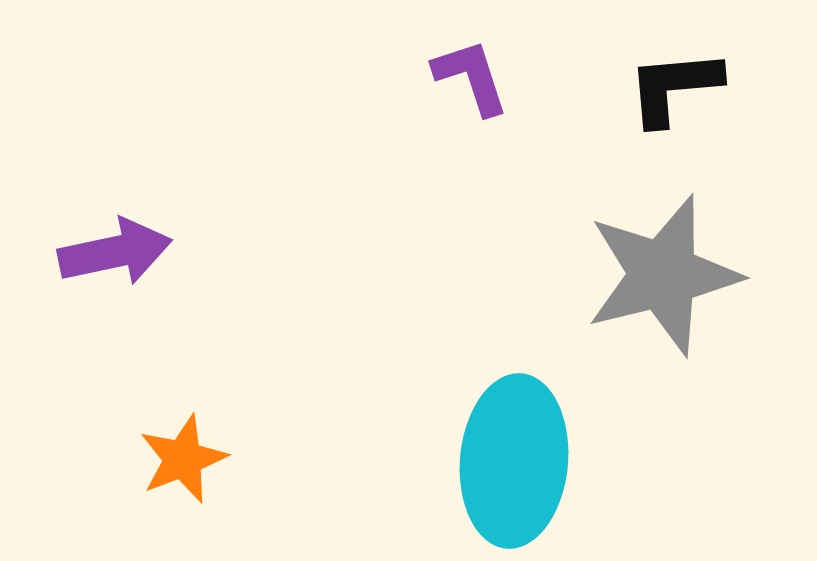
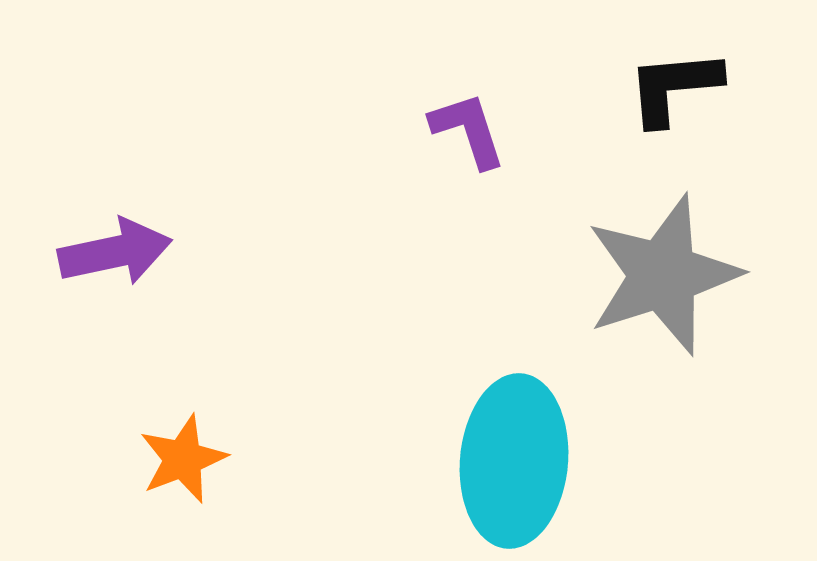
purple L-shape: moved 3 px left, 53 px down
gray star: rotated 4 degrees counterclockwise
